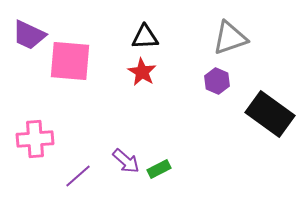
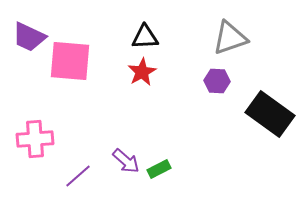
purple trapezoid: moved 2 px down
red star: rotated 12 degrees clockwise
purple hexagon: rotated 20 degrees counterclockwise
